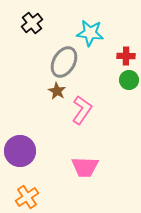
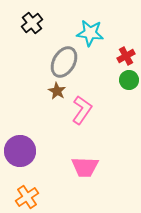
red cross: rotated 30 degrees counterclockwise
